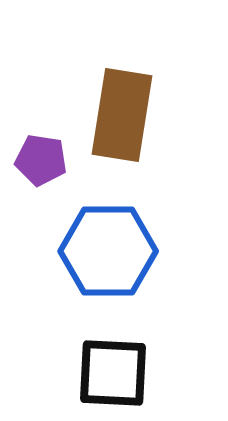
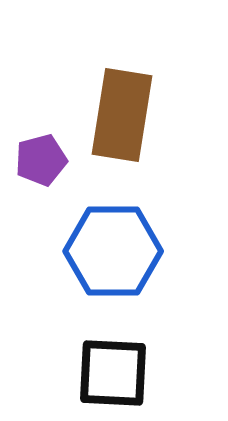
purple pentagon: rotated 24 degrees counterclockwise
blue hexagon: moved 5 px right
